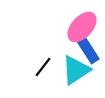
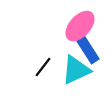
pink ellipse: moved 2 px left, 1 px up
cyan triangle: rotated 8 degrees clockwise
